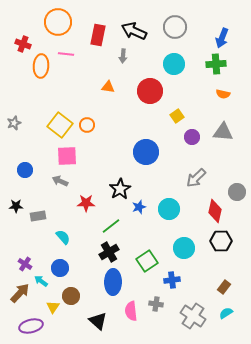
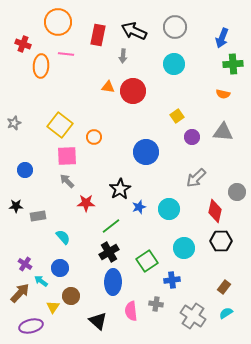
green cross at (216, 64): moved 17 px right
red circle at (150, 91): moved 17 px left
orange circle at (87, 125): moved 7 px right, 12 px down
gray arrow at (60, 181): moved 7 px right; rotated 21 degrees clockwise
